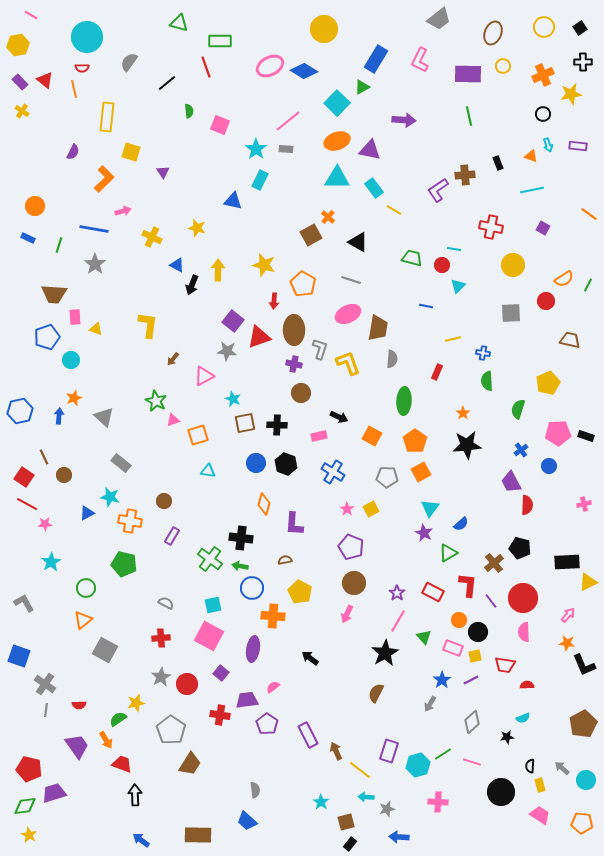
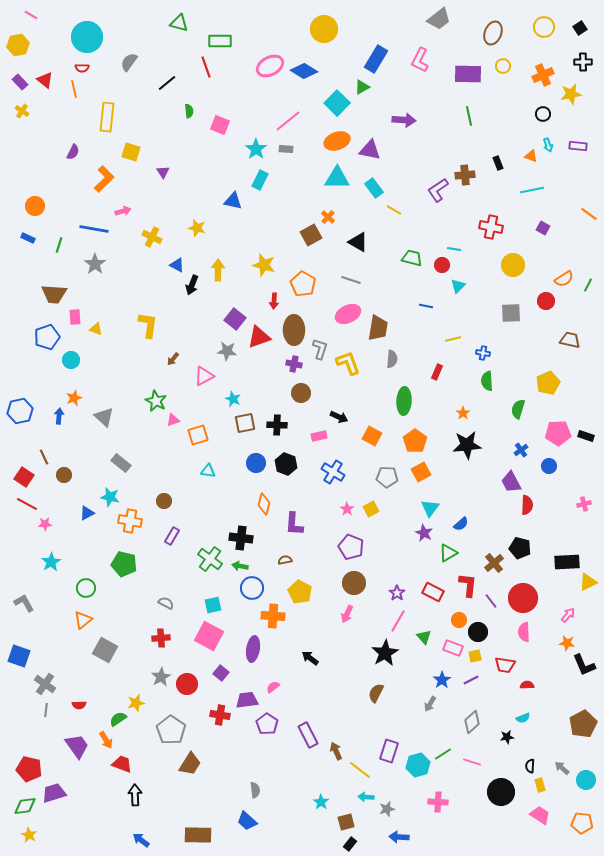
purple square at (233, 321): moved 2 px right, 2 px up
